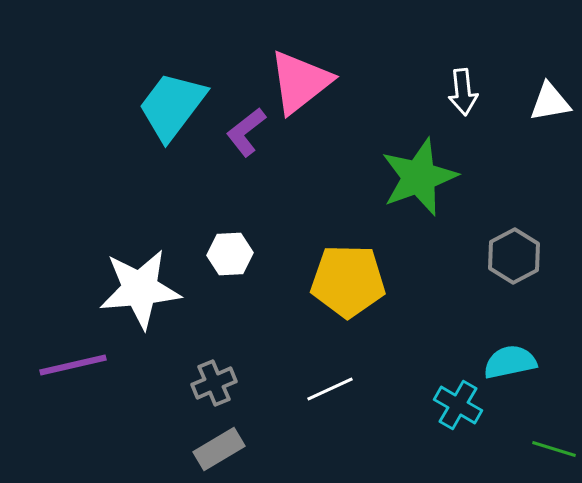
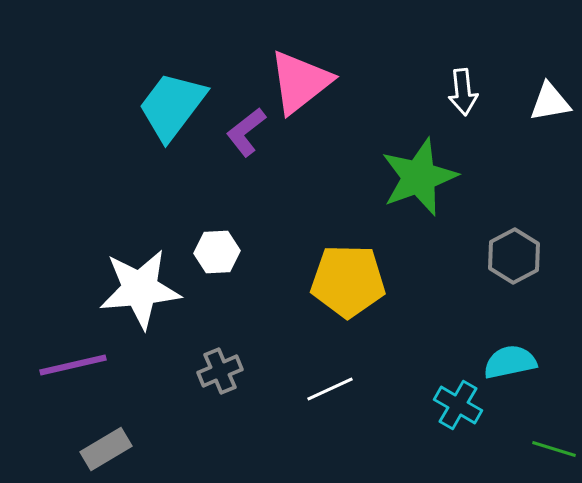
white hexagon: moved 13 px left, 2 px up
gray cross: moved 6 px right, 12 px up
gray rectangle: moved 113 px left
